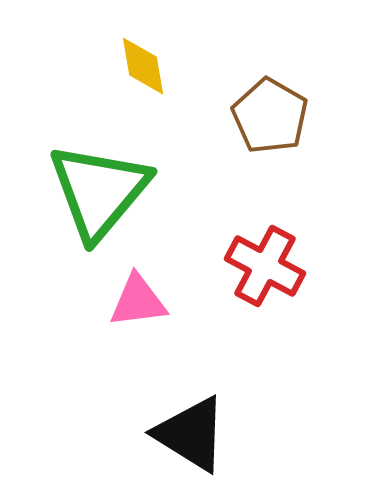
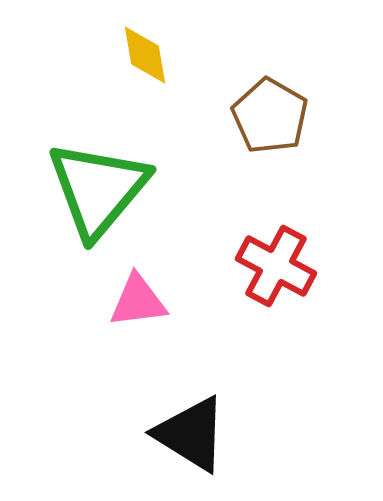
yellow diamond: moved 2 px right, 11 px up
green triangle: moved 1 px left, 2 px up
red cross: moved 11 px right
